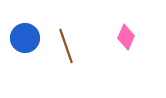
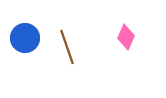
brown line: moved 1 px right, 1 px down
